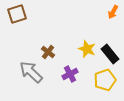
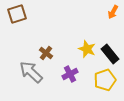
brown cross: moved 2 px left, 1 px down
